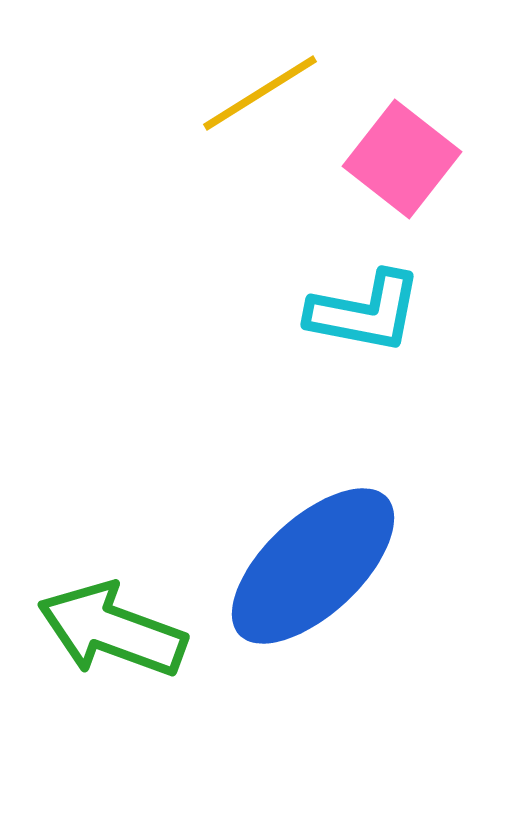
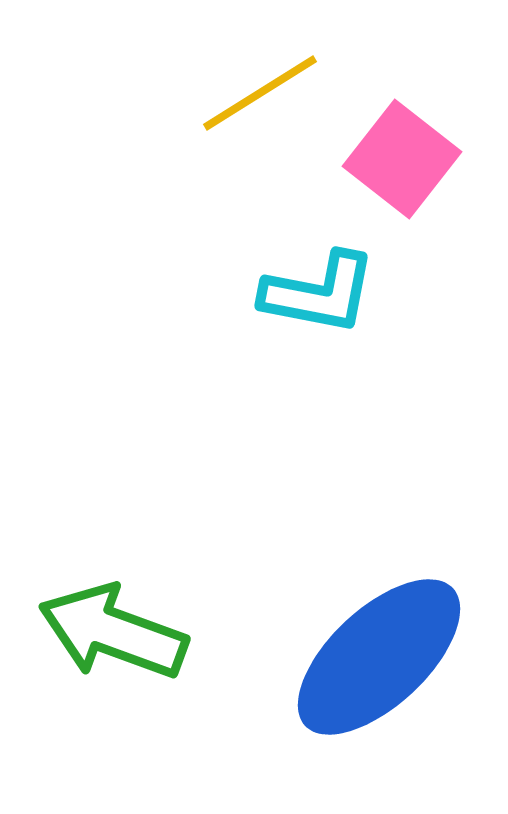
cyan L-shape: moved 46 px left, 19 px up
blue ellipse: moved 66 px right, 91 px down
green arrow: moved 1 px right, 2 px down
